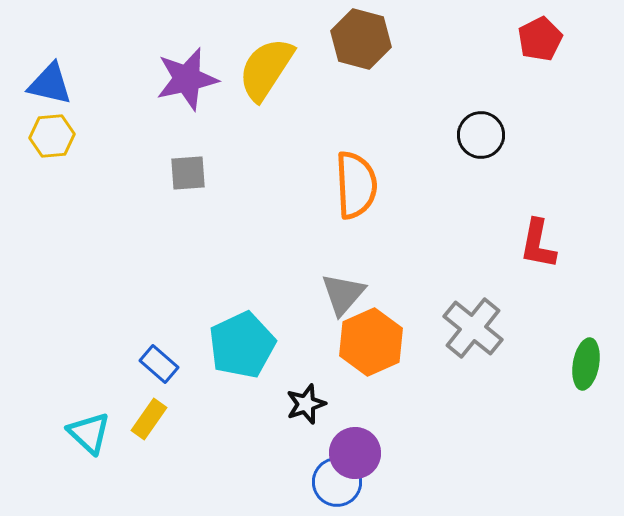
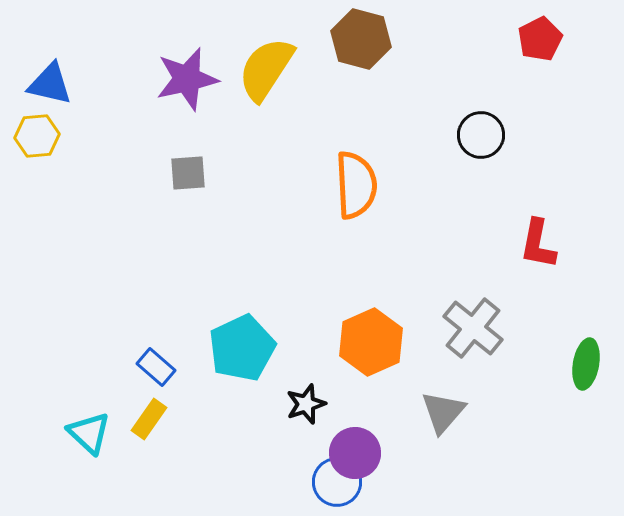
yellow hexagon: moved 15 px left
gray triangle: moved 100 px right, 118 px down
cyan pentagon: moved 3 px down
blue rectangle: moved 3 px left, 3 px down
